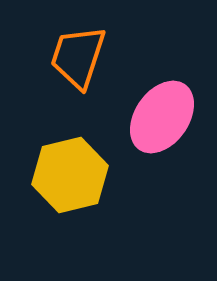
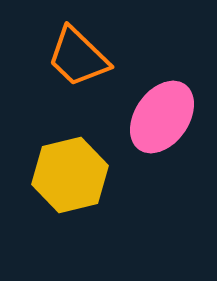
orange trapezoid: rotated 64 degrees counterclockwise
